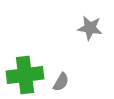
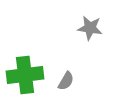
gray semicircle: moved 5 px right, 1 px up
